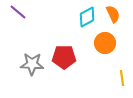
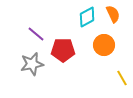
purple line: moved 18 px right, 22 px down
orange circle: moved 1 px left, 2 px down
red pentagon: moved 1 px left, 7 px up
gray star: rotated 15 degrees counterclockwise
yellow line: rotated 21 degrees counterclockwise
